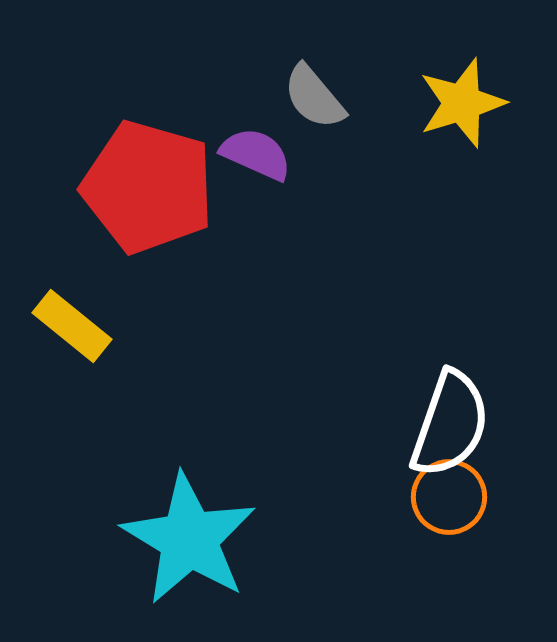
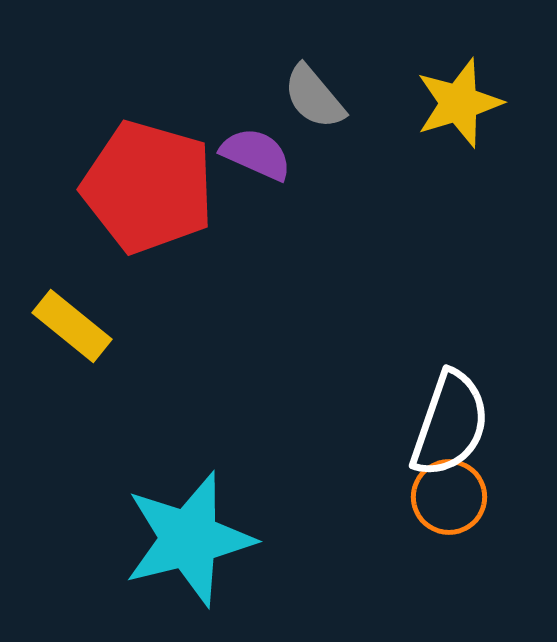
yellow star: moved 3 px left
cyan star: rotated 27 degrees clockwise
